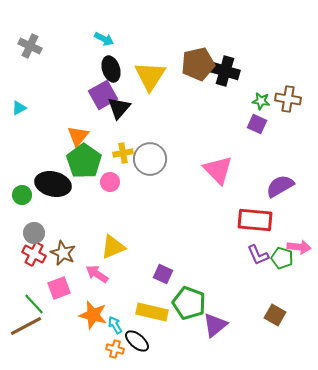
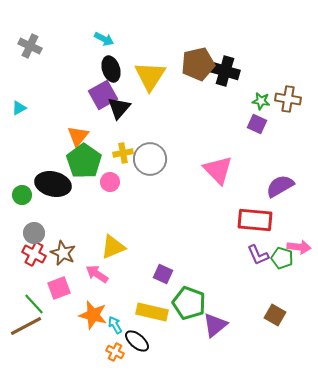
orange cross at (115, 349): moved 3 px down; rotated 12 degrees clockwise
